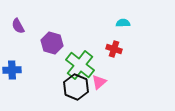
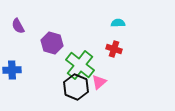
cyan semicircle: moved 5 px left
